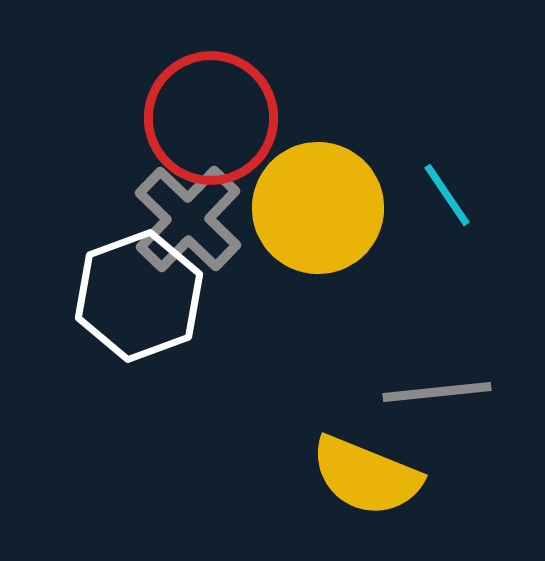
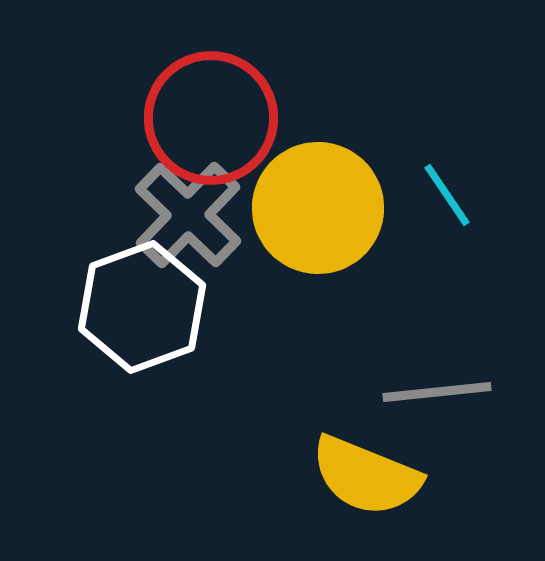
gray cross: moved 4 px up
white hexagon: moved 3 px right, 11 px down
